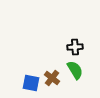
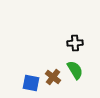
black cross: moved 4 px up
brown cross: moved 1 px right, 1 px up
